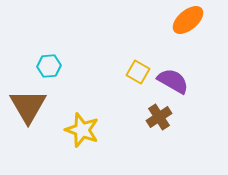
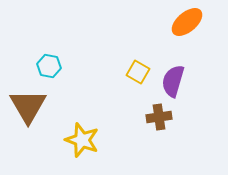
orange ellipse: moved 1 px left, 2 px down
cyan hexagon: rotated 15 degrees clockwise
purple semicircle: rotated 104 degrees counterclockwise
brown cross: rotated 25 degrees clockwise
yellow star: moved 10 px down
